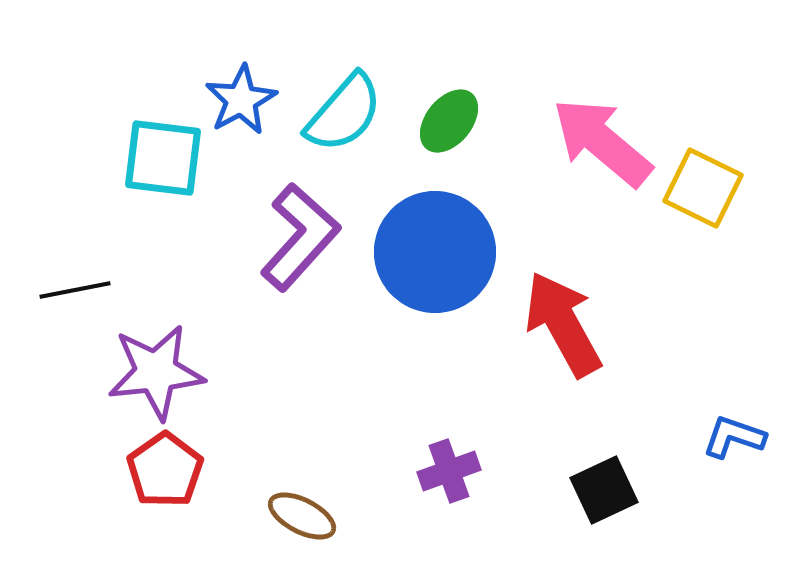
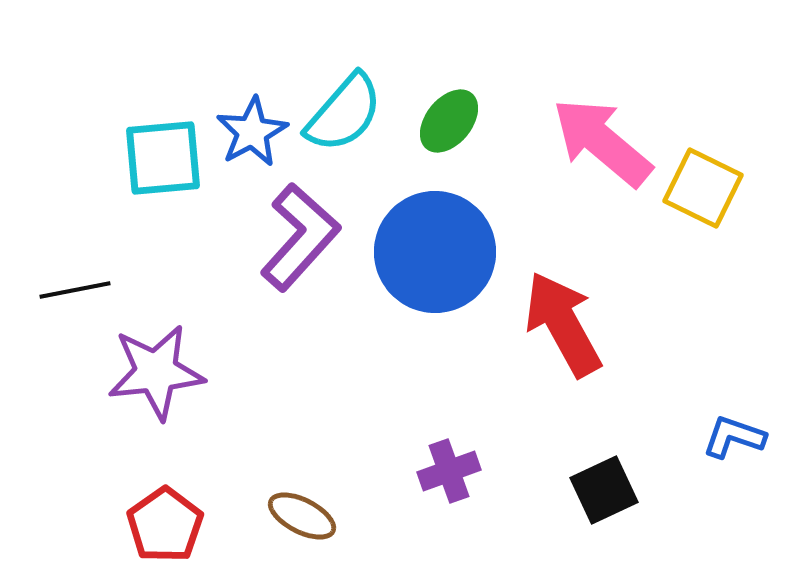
blue star: moved 11 px right, 32 px down
cyan square: rotated 12 degrees counterclockwise
red pentagon: moved 55 px down
